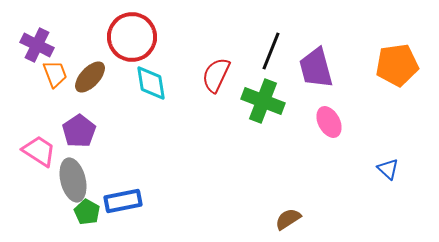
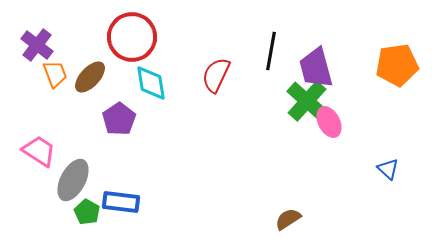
purple cross: rotated 12 degrees clockwise
black line: rotated 12 degrees counterclockwise
green cross: moved 44 px right; rotated 21 degrees clockwise
purple pentagon: moved 40 px right, 12 px up
gray ellipse: rotated 42 degrees clockwise
blue rectangle: moved 2 px left, 1 px down; rotated 18 degrees clockwise
